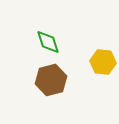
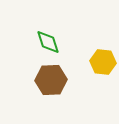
brown hexagon: rotated 12 degrees clockwise
